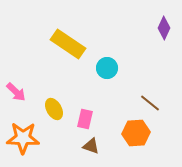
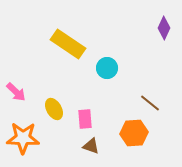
pink rectangle: rotated 18 degrees counterclockwise
orange hexagon: moved 2 px left
